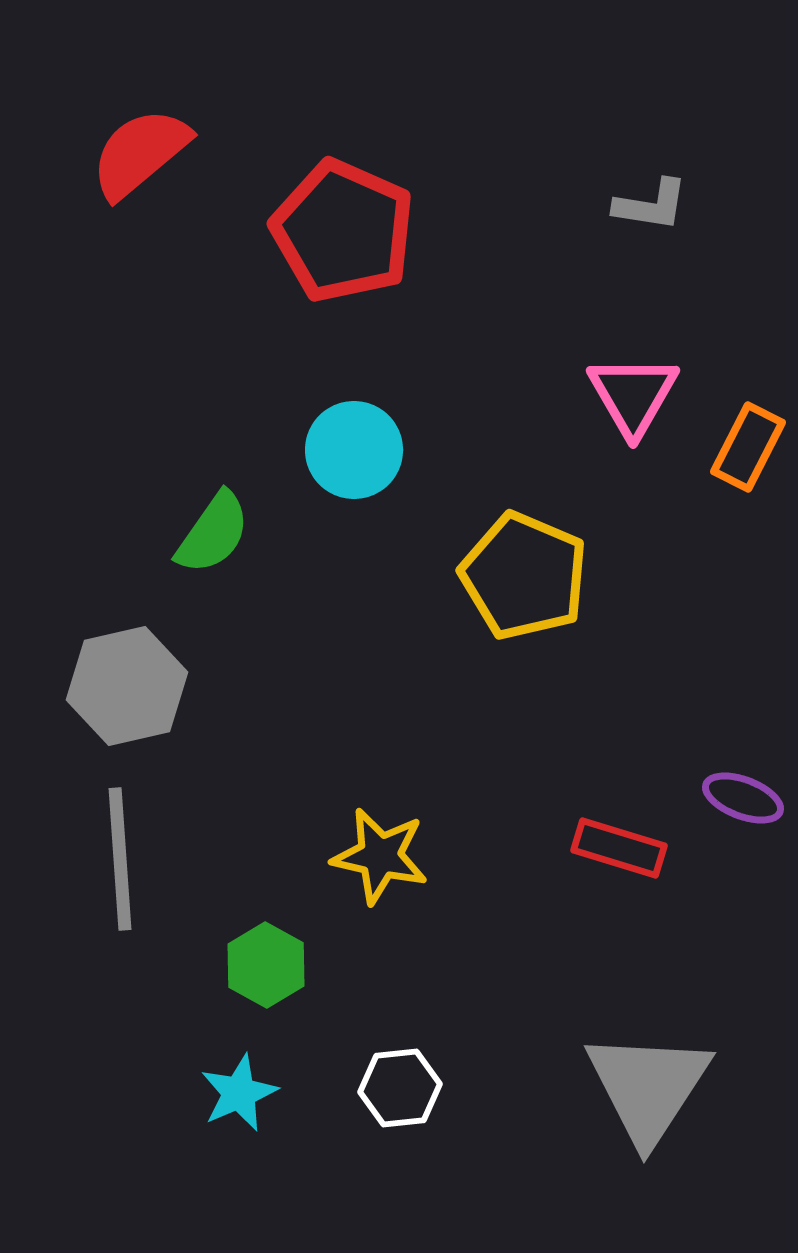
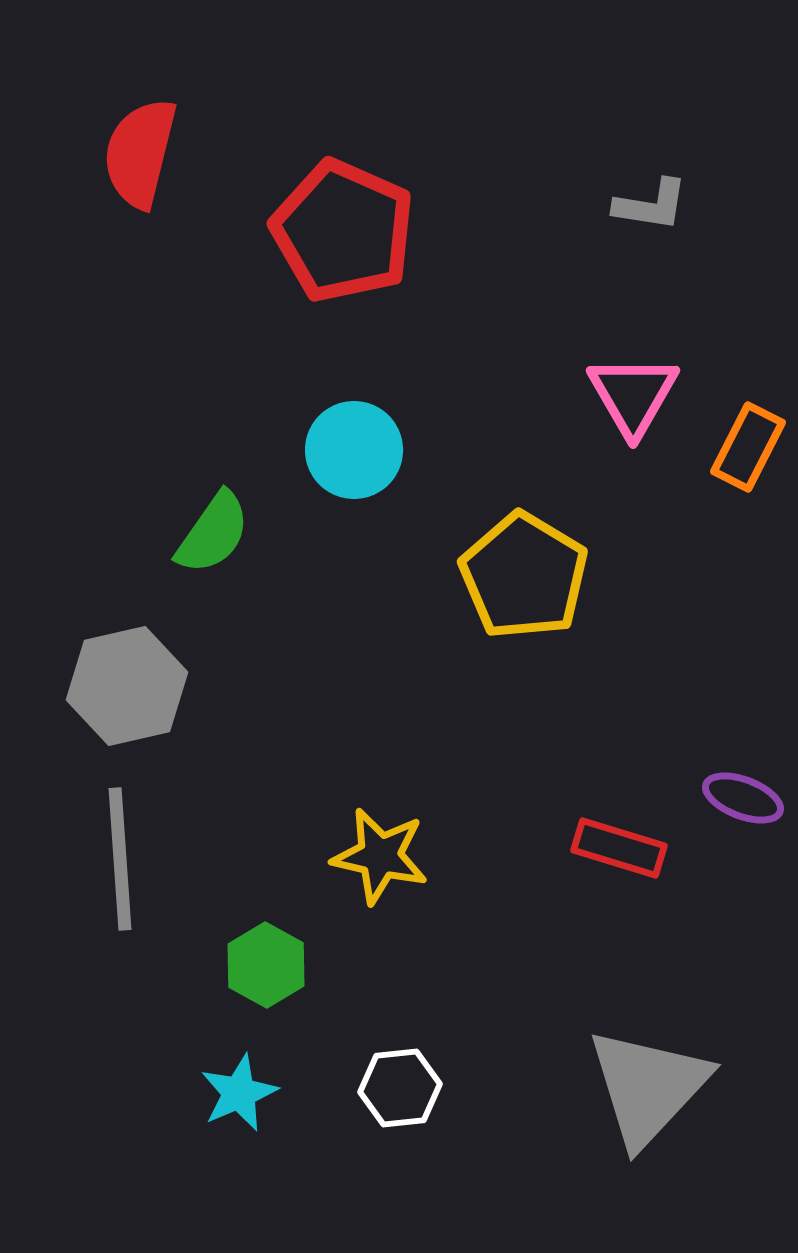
red semicircle: rotated 36 degrees counterclockwise
yellow pentagon: rotated 8 degrees clockwise
gray triangle: rotated 10 degrees clockwise
